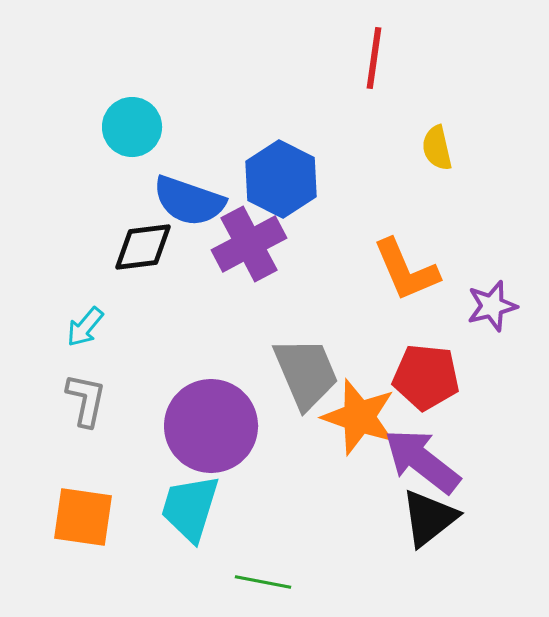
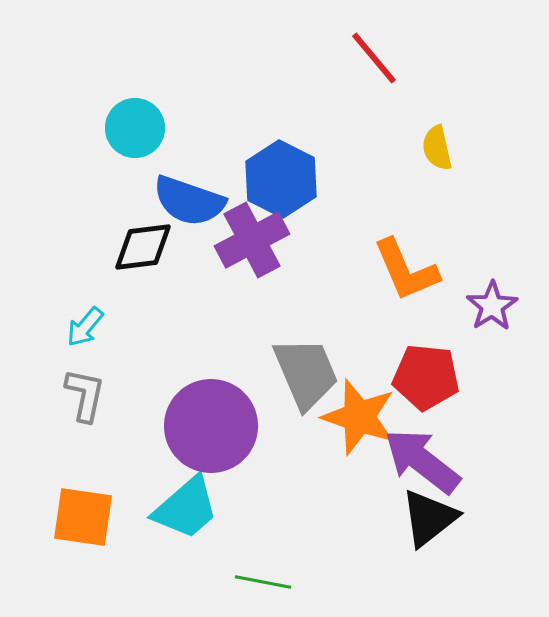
red line: rotated 48 degrees counterclockwise
cyan circle: moved 3 px right, 1 px down
purple cross: moved 3 px right, 4 px up
purple star: rotated 18 degrees counterclockwise
gray L-shape: moved 1 px left, 5 px up
cyan trapezoid: moved 4 px left; rotated 148 degrees counterclockwise
